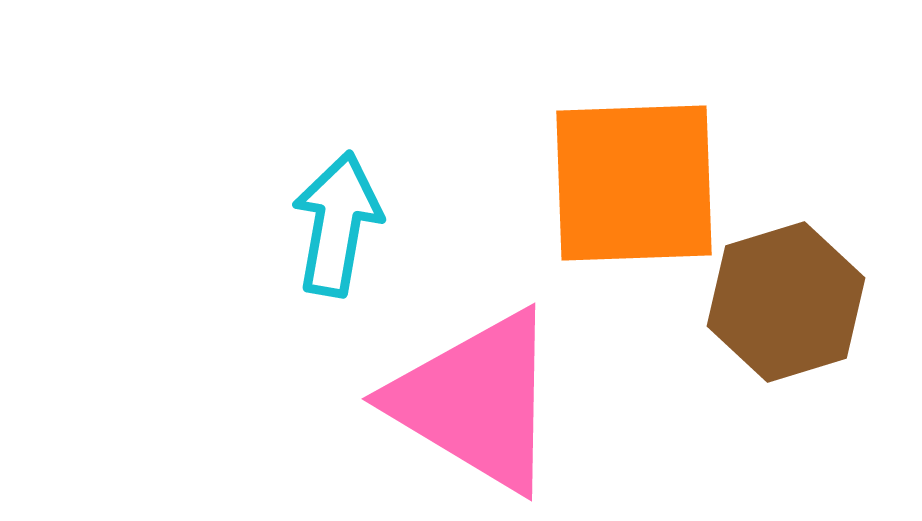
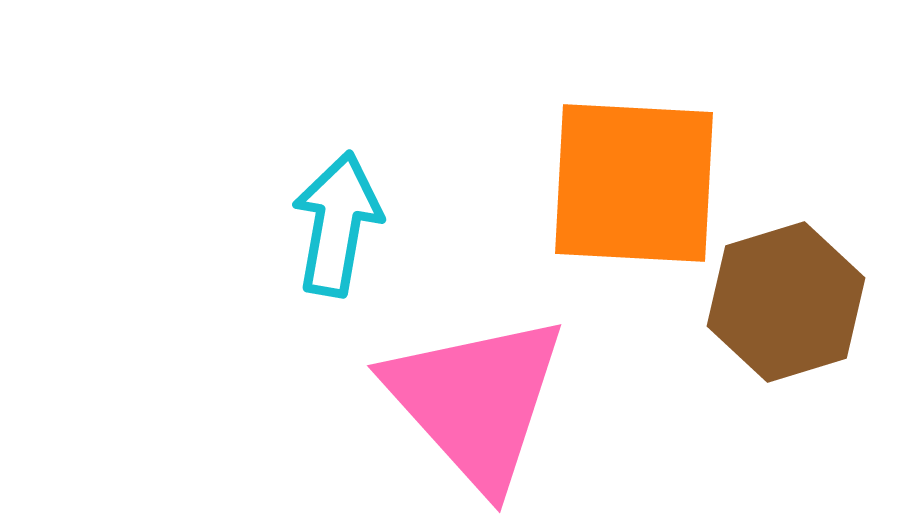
orange square: rotated 5 degrees clockwise
pink triangle: rotated 17 degrees clockwise
